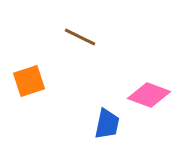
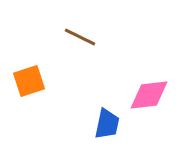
pink diamond: rotated 27 degrees counterclockwise
